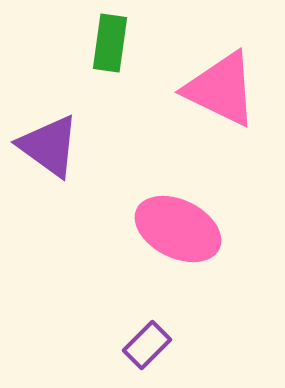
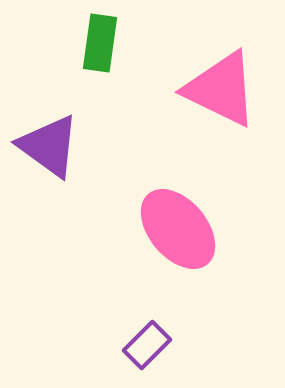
green rectangle: moved 10 px left
pink ellipse: rotated 24 degrees clockwise
